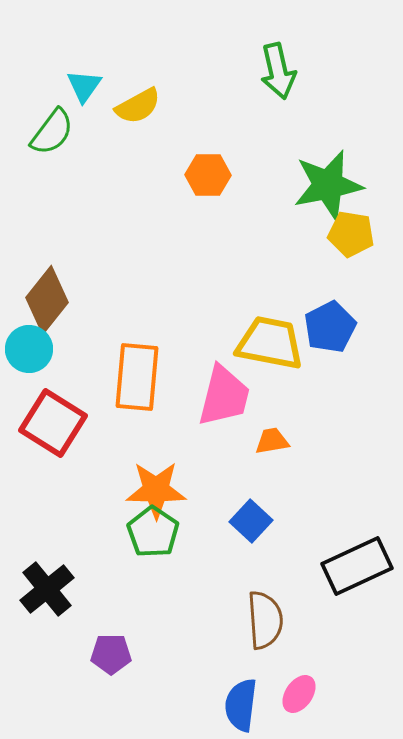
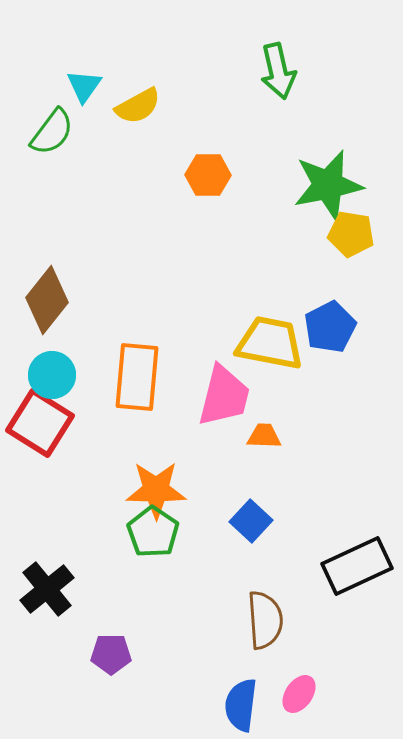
cyan circle: moved 23 px right, 26 px down
red square: moved 13 px left
orange trapezoid: moved 8 px left, 5 px up; rotated 12 degrees clockwise
